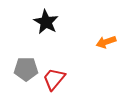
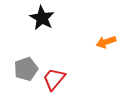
black star: moved 4 px left, 4 px up
gray pentagon: rotated 20 degrees counterclockwise
